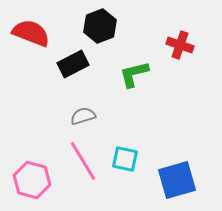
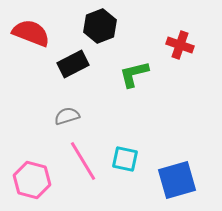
gray semicircle: moved 16 px left
